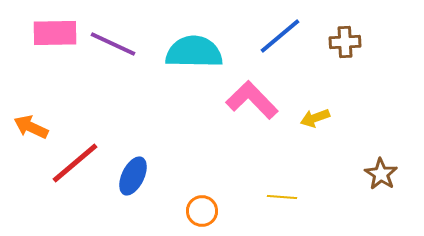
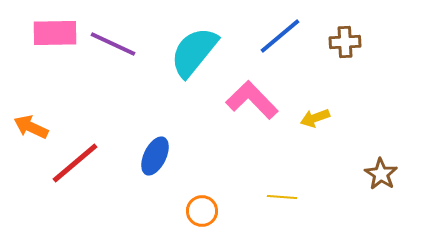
cyan semicircle: rotated 52 degrees counterclockwise
blue ellipse: moved 22 px right, 20 px up
